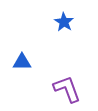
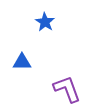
blue star: moved 19 px left
